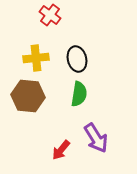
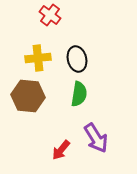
yellow cross: moved 2 px right
